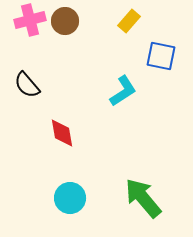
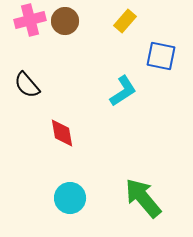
yellow rectangle: moved 4 px left
